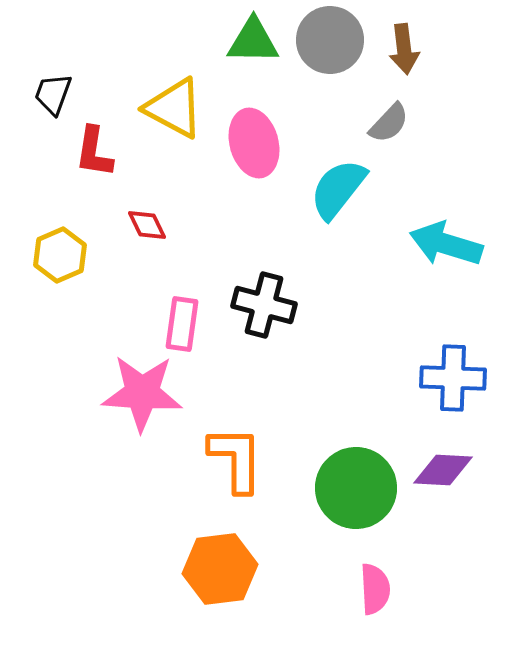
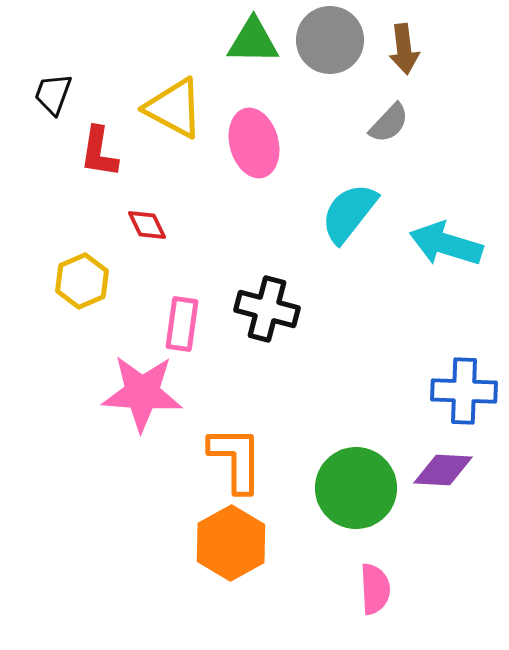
red L-shape: moved 5 px right
cyan semicircle: moved 11 px right, 24 px down
yellow hexagon: moved 22 px right, 26 px down
black cross: moved 3 px right, 4 px down
blue cross: moved 11 px right, 13 px down
orange hexagon: moved 11 px right, 26 px up; rotated 22 degrees counterclockwise
